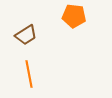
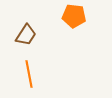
brown trapezoid: rotated 25 degrees counterclockwise
